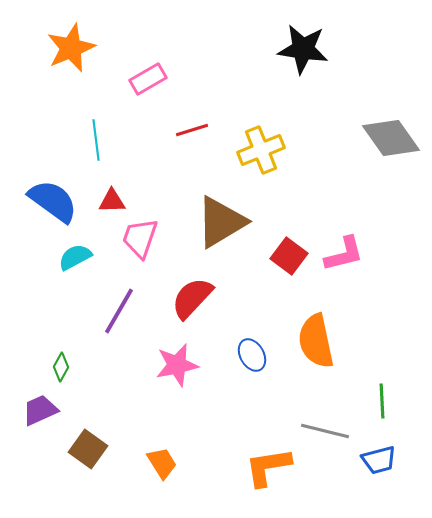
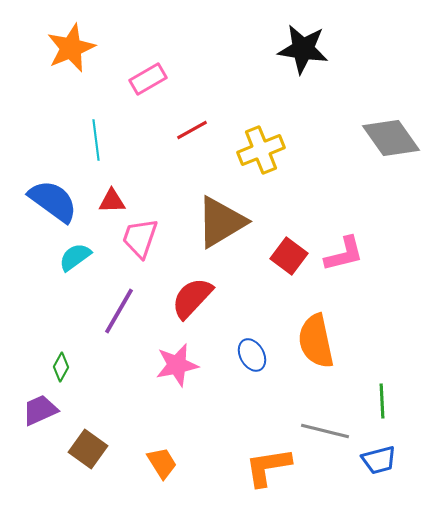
red line: rotated 12 degrees counterclockwise
cyan semicircle: rotated 8 degrees counterclockwise
